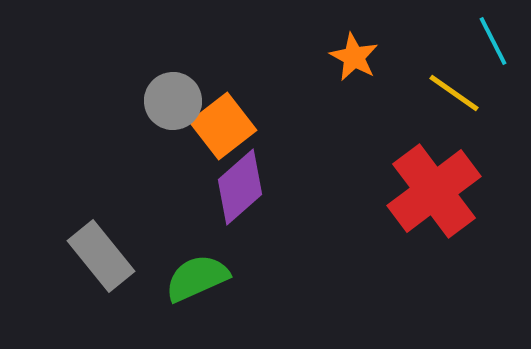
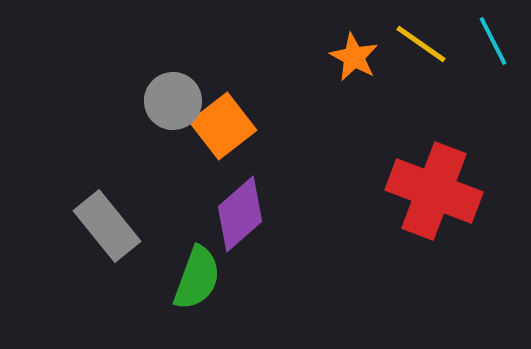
yellow line: moved 33 px left, 49 px up
purple diamond: moved 27 px down
red cross: rotated 32 degrees counterclockwise
gray rectangle: moved 6 px right, 30 px up
green semicircle: rotated 134 degrees clockwise
